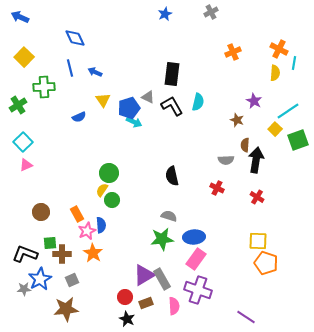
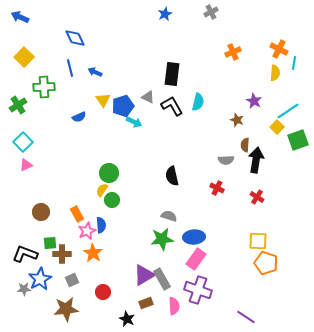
blue pentagon at (129, 108): moved 6 px left, 2 px up
yellow square at (275, 129): moved 2 px right, 2 px up
red circle at (125, 297): moved 22 px left, 5 px up
